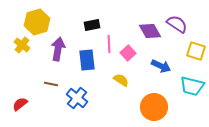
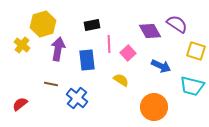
yellow hexagon: moved 6 px right, 2 px down
